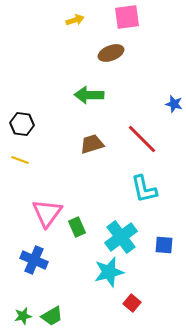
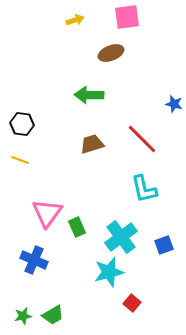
blue square: rotated 24 degrees counterclockwise
green trapezoid: moved 1 px right, 1 px up
